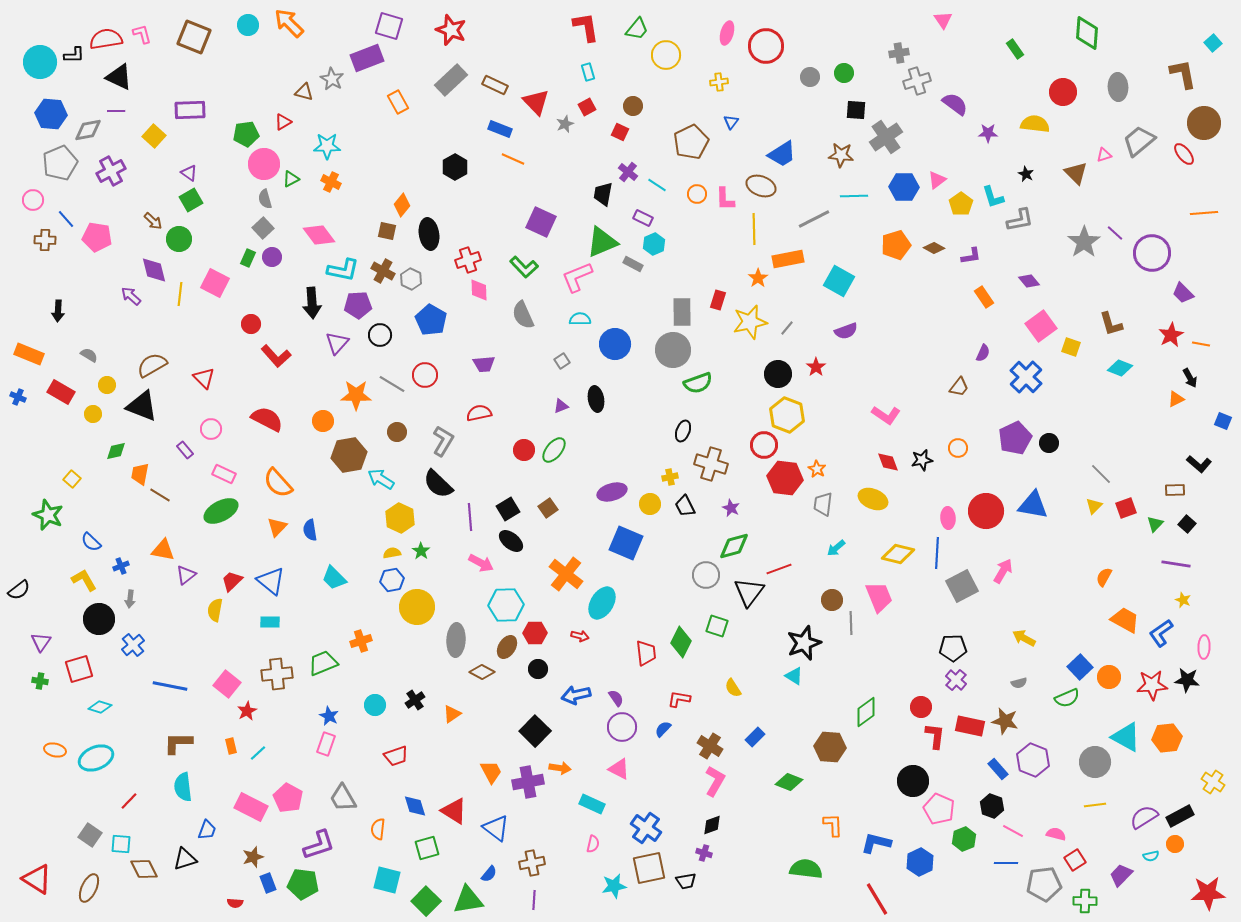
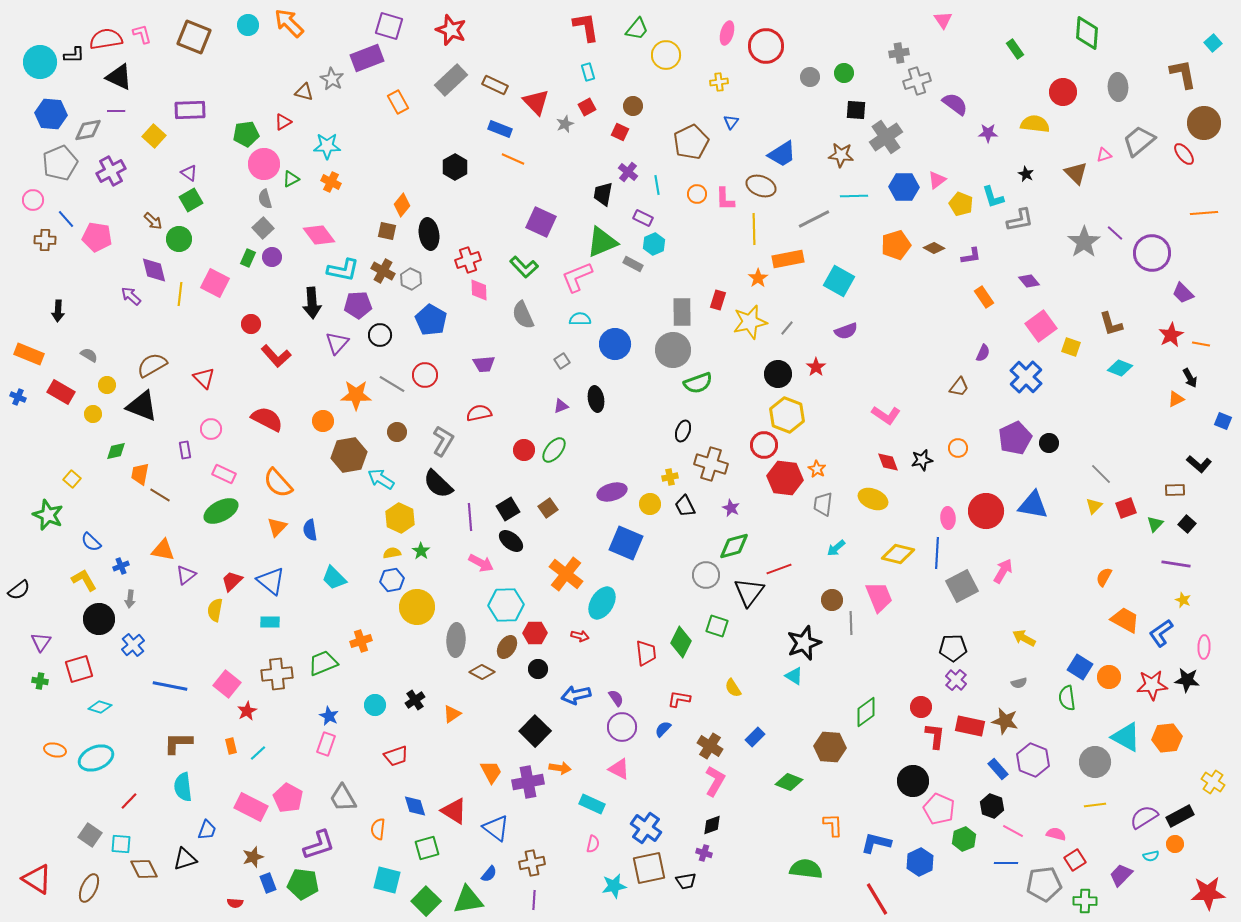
cyan line at (657, 185): rotated 48 degrees clockwise
yellow pentagon at (961, 204): rotated 15 degrees counterclockwise
purple rectangle at (185, 450): rotated 30 degrees clockwise
blue square at (1080, 667): rotated 15 degrees counterclockwise
green semicircle at (1067, 698): rotated 105 degrees clockwise
